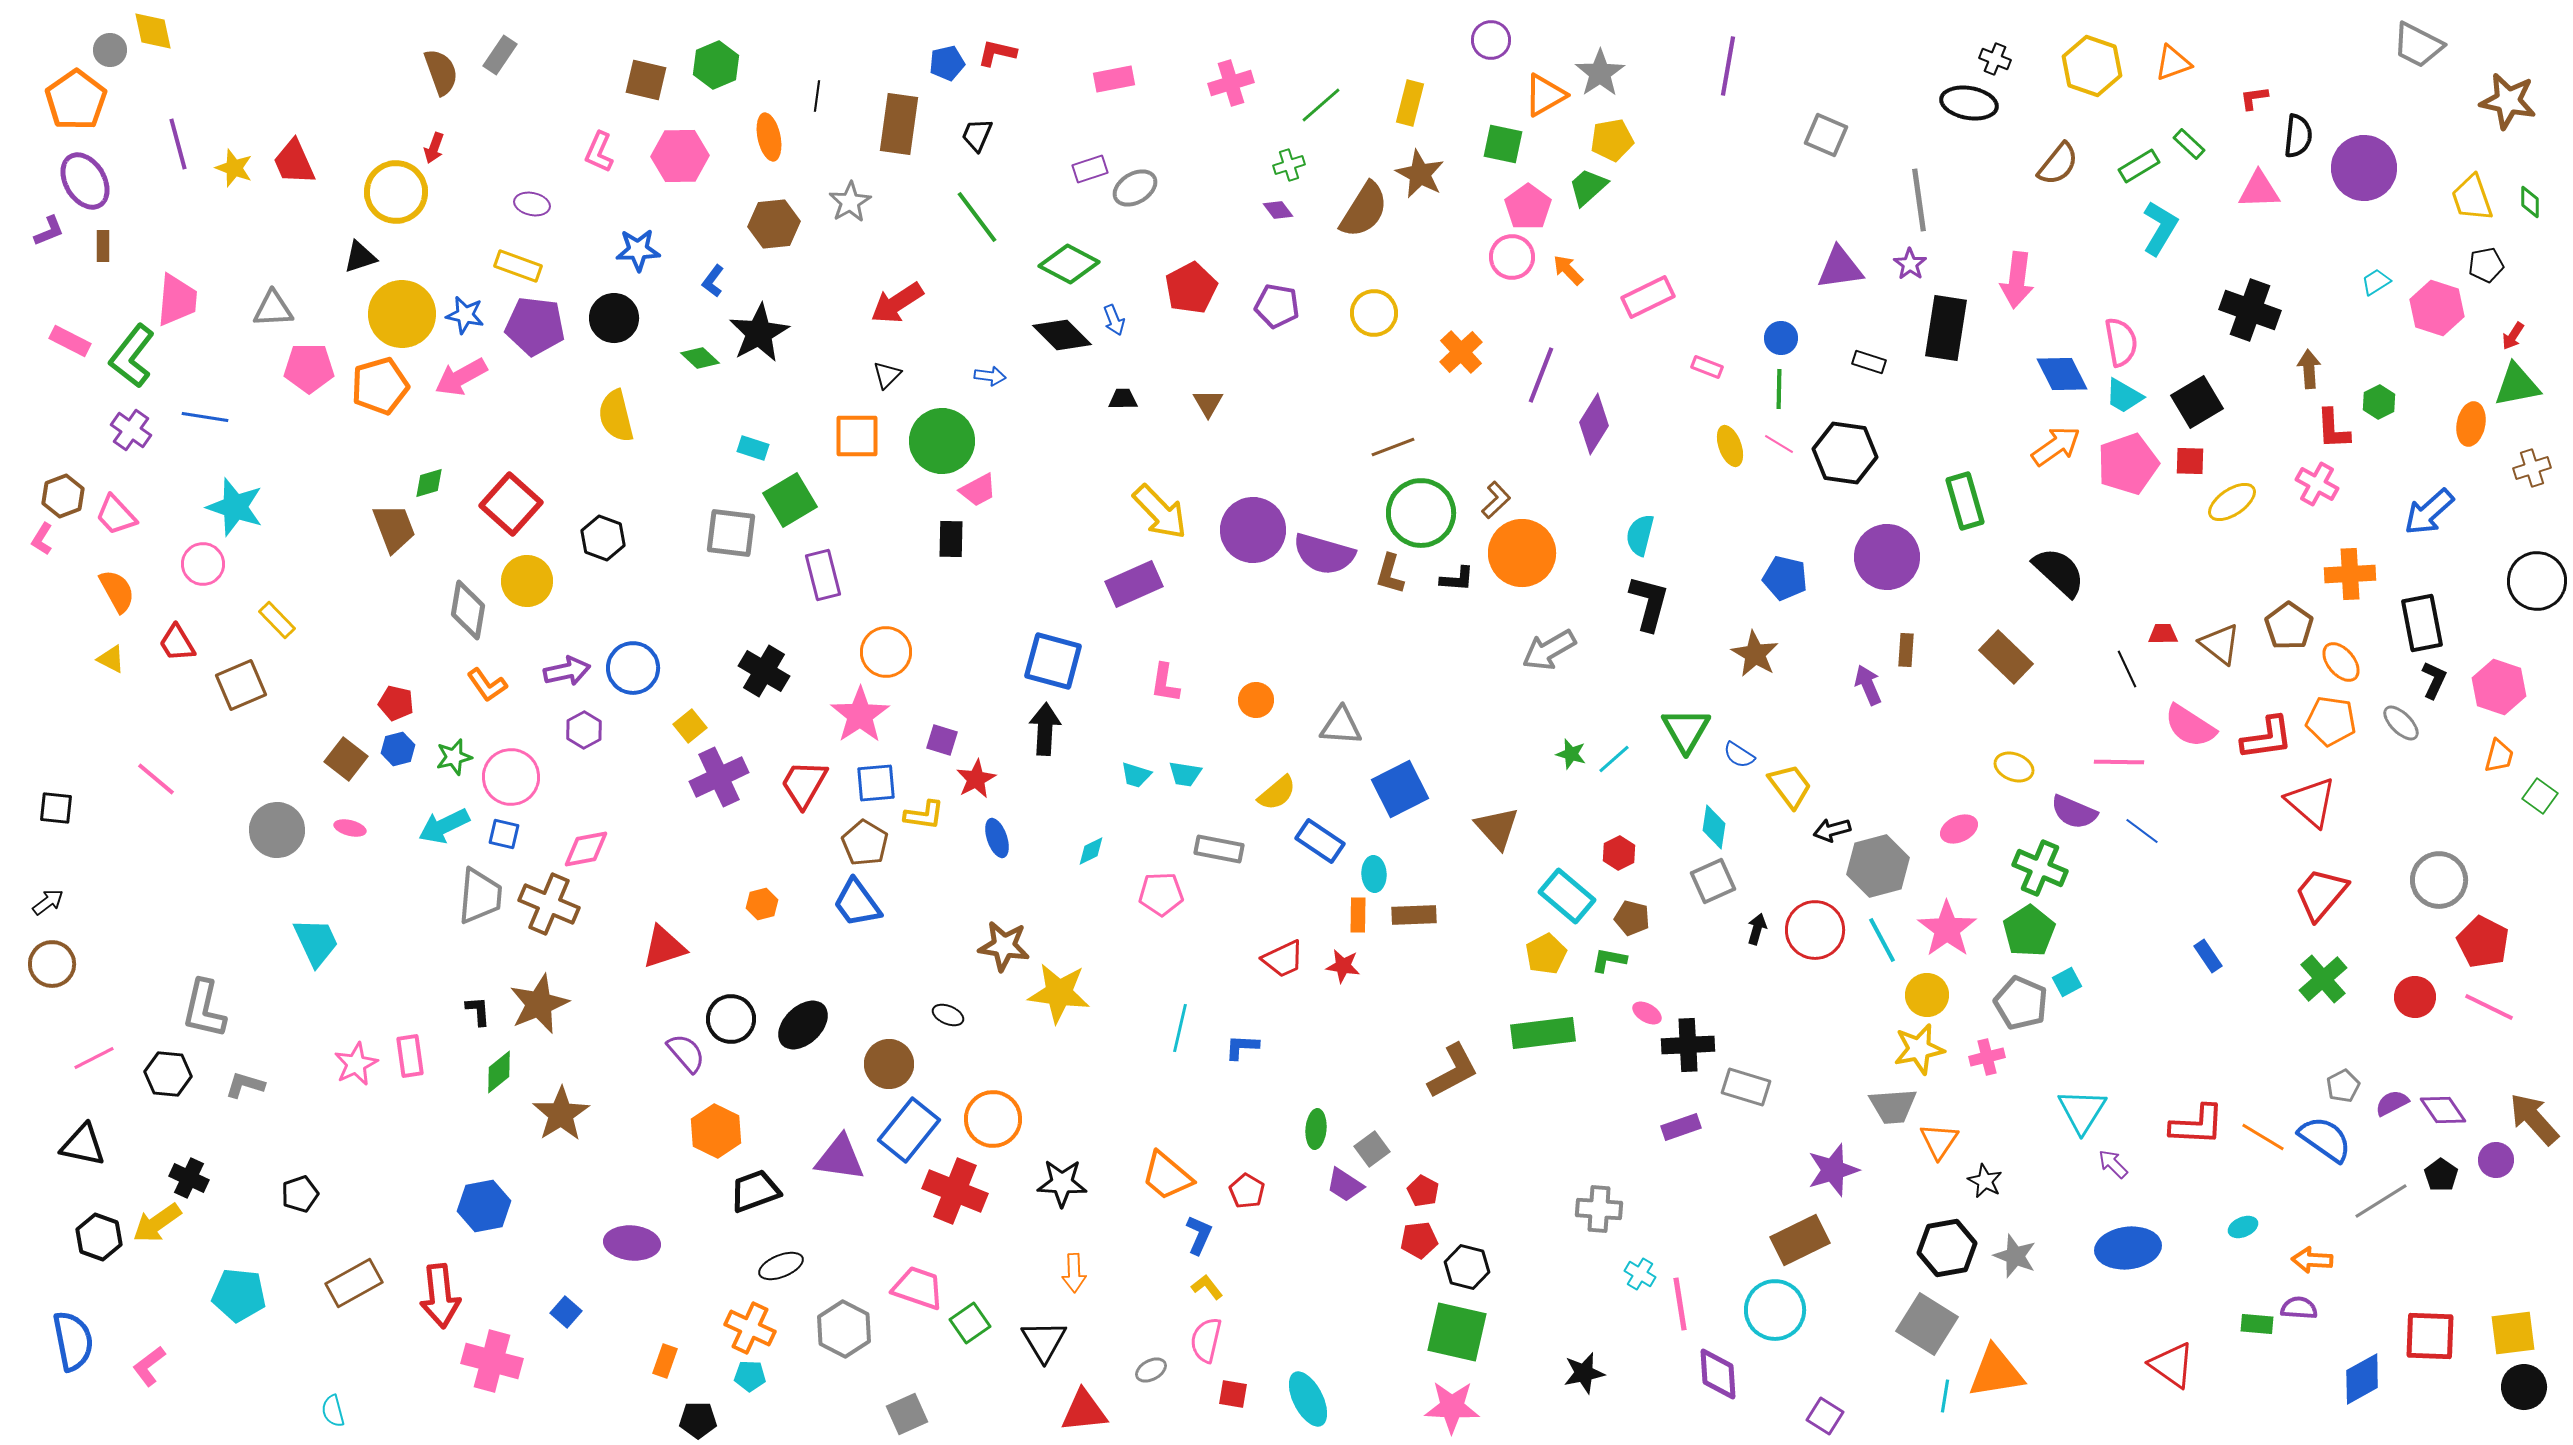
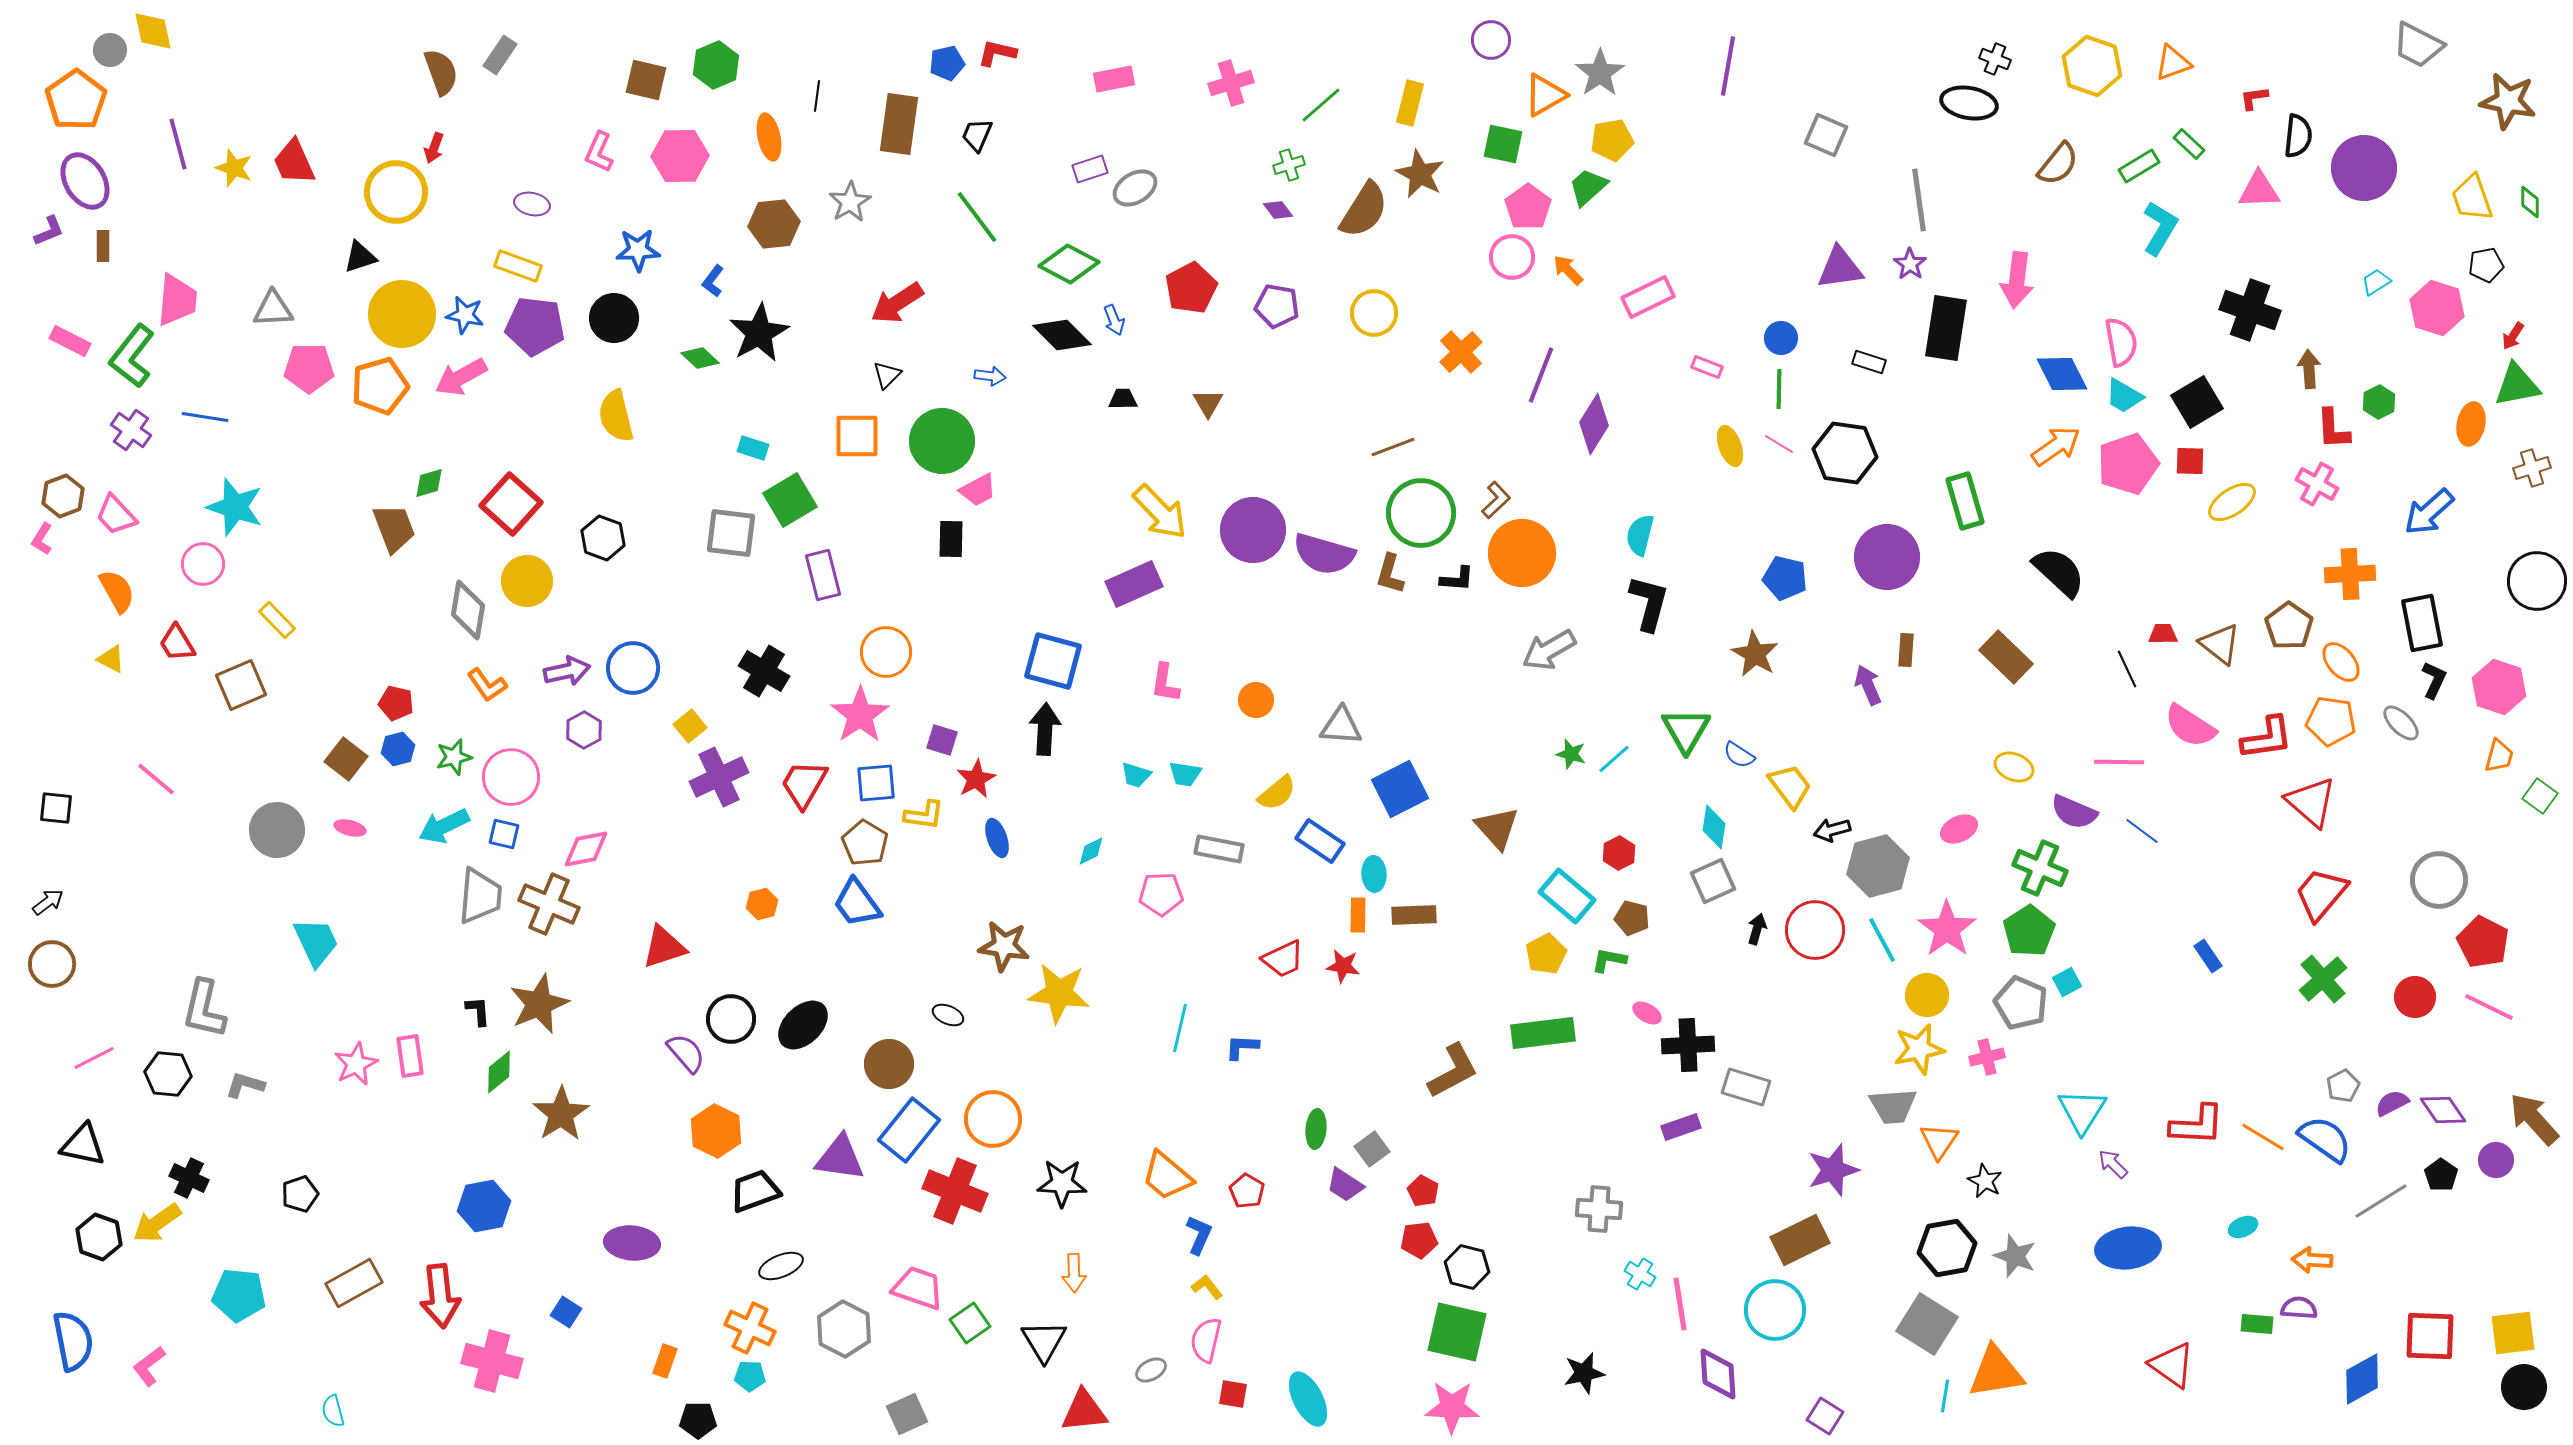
blue square at (566, 1312): rotated 8 degrees counterclockwise
